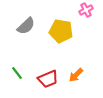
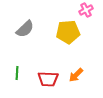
gray semicircle: moved 1 px left, 3 px down
yellow pentagon: moved 7 px right, 1 px down; rotated 15 degrees counterclockwise
green line: rotated 40 degrees clockwise
red trapezoid: rotated 25 degrees clockwise
